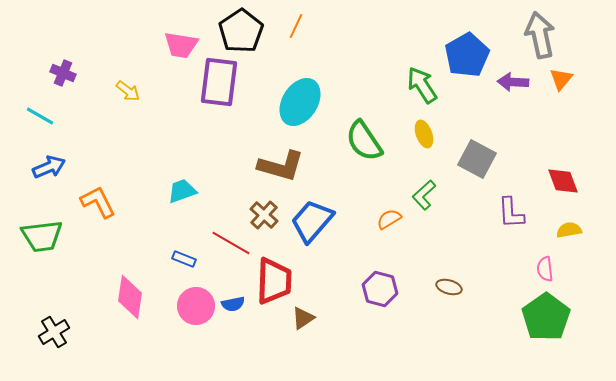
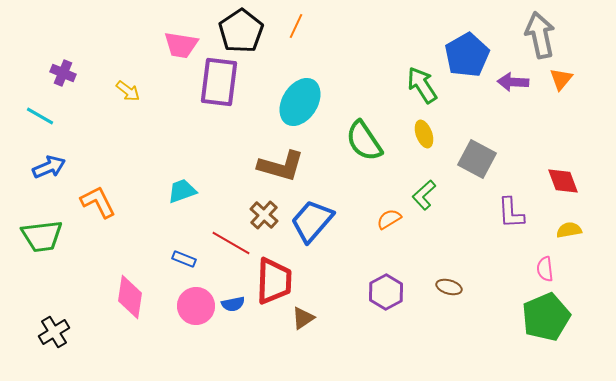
purple hexagon: moved 6 px right, 3 px down; rotated 16 degrees clockwise
green pentagon: rotated 12 degrees clockwise
